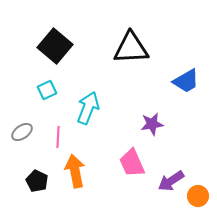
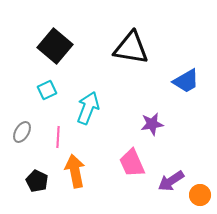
black triangle: rotated 12 degrees clockwise
gray ellipse: rotated 25 degrees counterclockwise
orange circle: moved 2 px right, 1 px up
